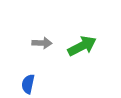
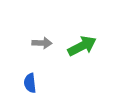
blue semicircle: moved 2 px right, 1 px up; rotated 18 degrees counterclockwise
